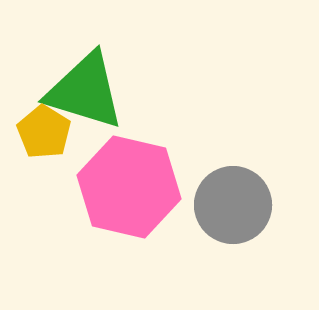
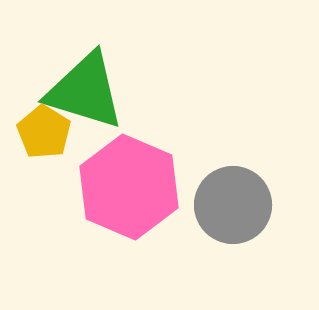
pink hexagon: rotated 10 degrees clockwise
